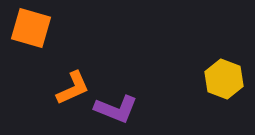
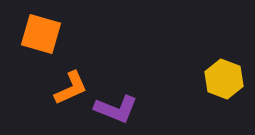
orange square: moved 10 px right, 6 px down
orange L-shape: moved 2 px left
